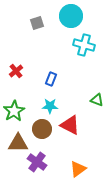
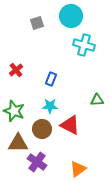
red cross: moved 1 px up
green triangle: rotated 24 degrees counterclockwise
green star: rotated 20 degrees counterclockwise
